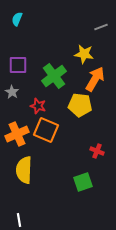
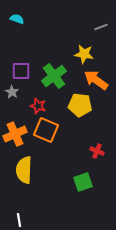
cyan semicircle: rotated 88 degrees clockwise
purple square: moved 3 px right, 6 px down
orange arrow: moved 1 px right, 1 px down; rotated 85 degrees counterclockwise
orange cross: moved 2 px left
